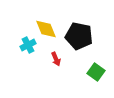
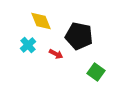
yellow diamond: moved 5 px left, 8 px up
cyan cross: rotated 14 degrees counterclockwise
red arrow: moved 5 px up; rotated 40 degrees counterclockwise
